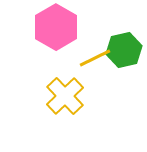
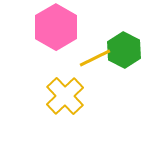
green hexagon: rotated 20 degrees counterclockwise
